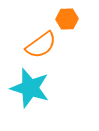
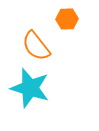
orange semicircle: moved 5 px left, 1 px down; rotated 88 degrees clockwise
